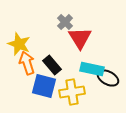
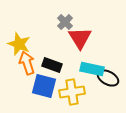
black rectangle: rotated 30 degrees counterclockwise
